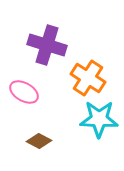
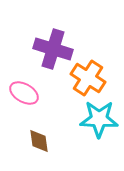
purple cross: moved 6 px right, 4 px down
pink ellipse: moved 1 px down
brown diamond: rotated 55 degrees clockwise
